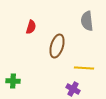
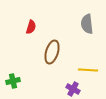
gray semicircle: moved 3 px down
brown ellipse: moved 5 px left, 6 px down
yellow line: moved 4 px right, 2 px down
green cross: rotated 16 degrees counterclockwise
